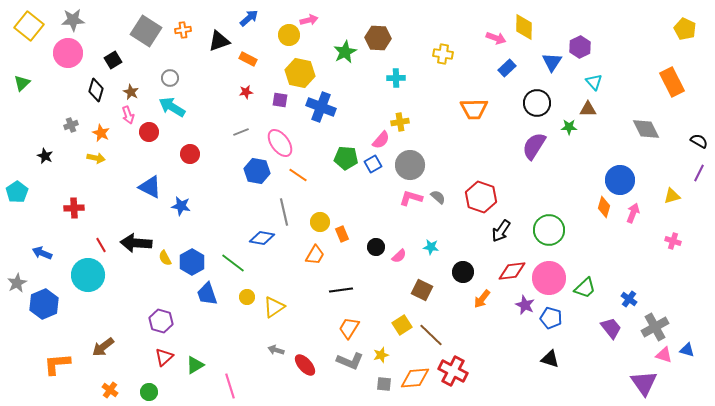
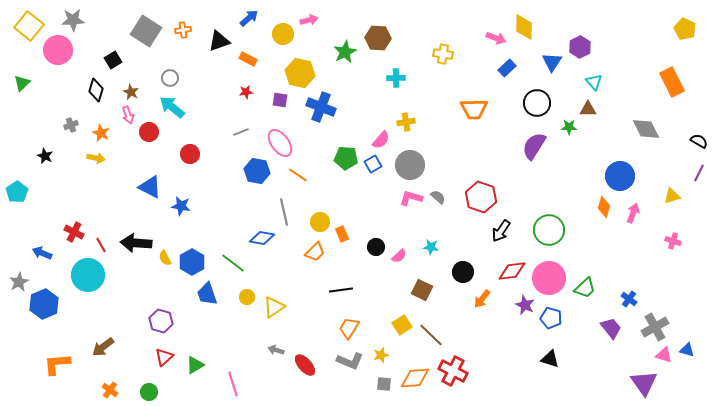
yellow circle at (289, 35): moved 6 px left, 1 px up
pink circle at (68, 53): moved 10 px left, 3 px up
cyan arrow at (172, 107): rotated 8 degrees clockwise
yellow cross at (400, 122): moved 6 px right
blue circle at (620, 180): moved 4 px up
red cross at (74, 208): moved 24 px down; rotated 30 degrees clockwise
orange trapezoid at (315, 255): moved 3 px up; rotated 15 degrees clockwise
gray star at (17, 283): moved 2 px right, 1 px up
pink line at (230, 386): moved 3 px right, 2 px up
